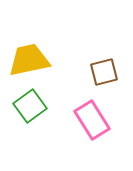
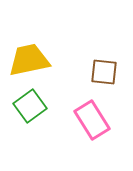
brown square: rotated 20 degrees clockwise
